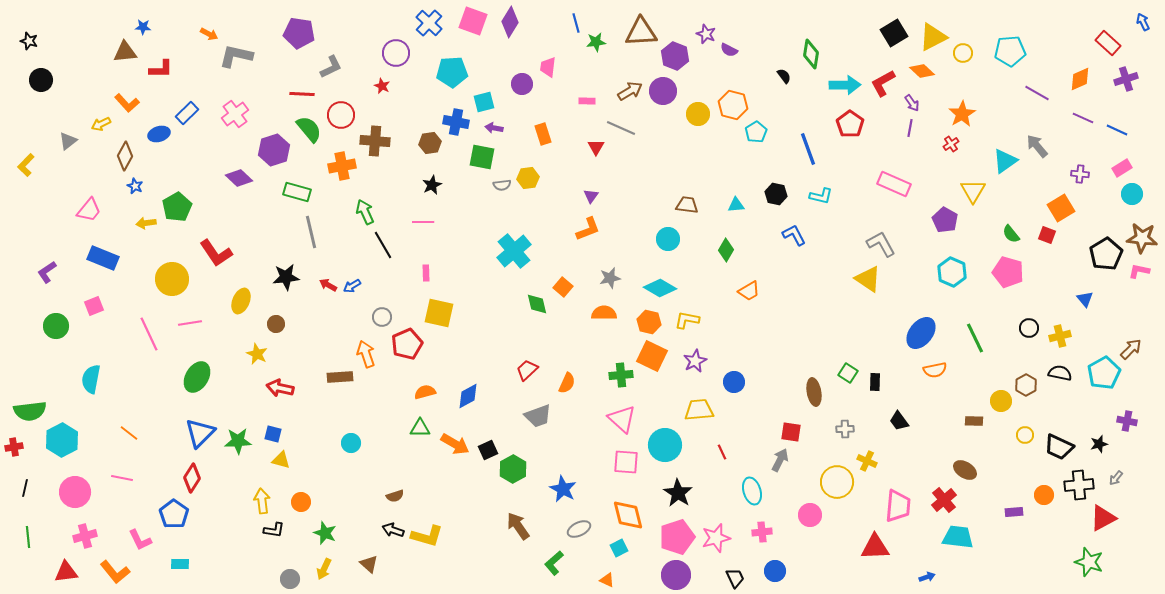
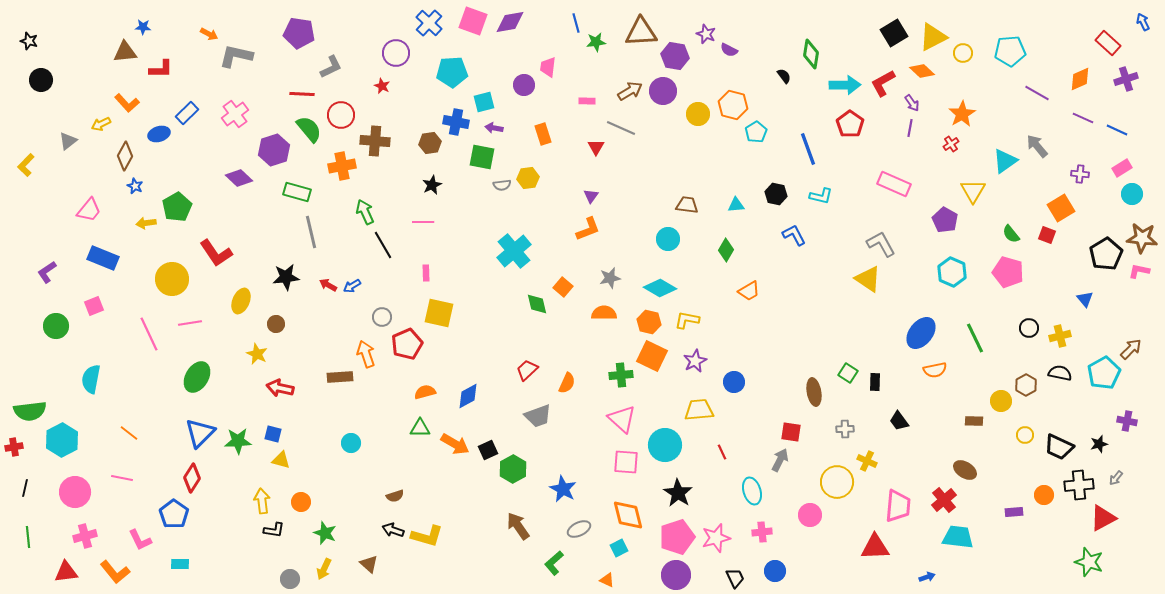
purple diamond at (510, 22): rotated 48 degrees clockwise
purple hexagon at (675, 56): rotated 12 degrees counterclockwise
purple circle at (522, 84): moved 2 px right, 1 px down
